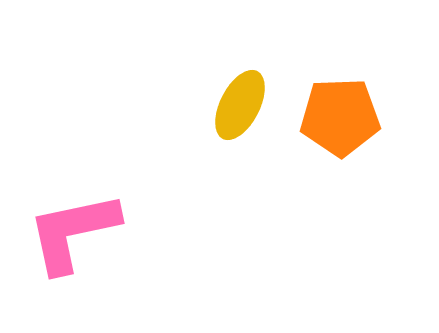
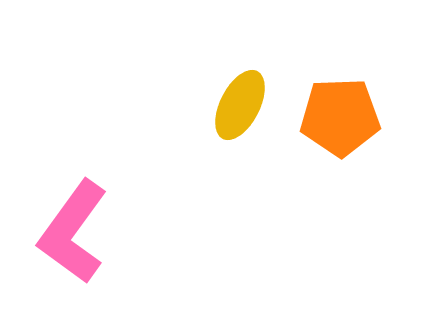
pink L-shape: rotated 42 degrees counterclockwise
